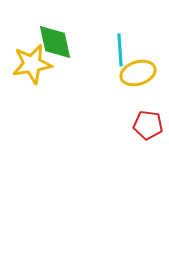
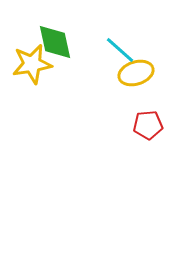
cyan line: rotated 44 degrees counterclockwise
yellow ellipse: moved 2 px left
red pentagon: rotated 12 degrees counterclockwise
